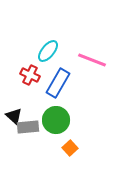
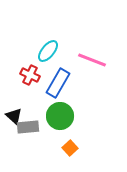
green circle: moved 4 px right, 4 px up
